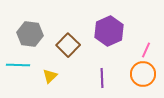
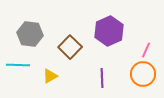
brown square: moved 2 px right, 2 px down
yellow triangle: rotated 14 degrees clockwise
